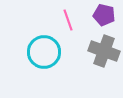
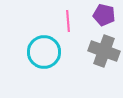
pink line: moved 1 px down; rotated 15 degrees clockwise
